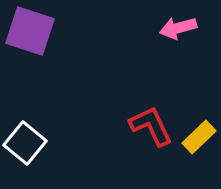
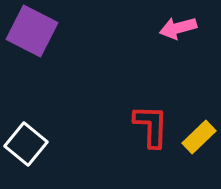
purple square: moved 2 px right; rotated 9 degrees clockwise
red L-shape: rotated 27 degrees clockwise
white square: moved 1 px right, 1 px down
